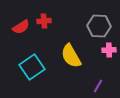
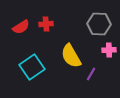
red cross: moved 2 px right, 3 px down
gray hexagon: moved 2 px up
purple line: moved 7 px left, 12 px up
